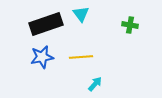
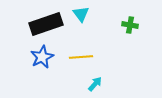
blue star: rotated 15 degrees counterclockwise
